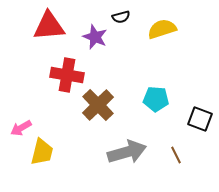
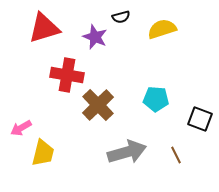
red triangle: moved 5 px left, 2 px down; rotated 12 degrees counterclockwise
yellow trapezoid: moved 1 px right, 1 px down
